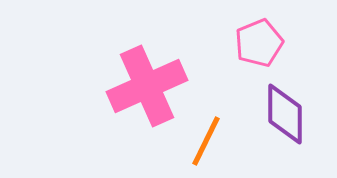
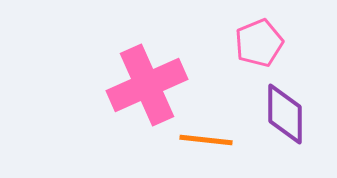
pink cross: moved 1 px up
orange line: moved 1 px up; rotated 70 degrees clockwise
